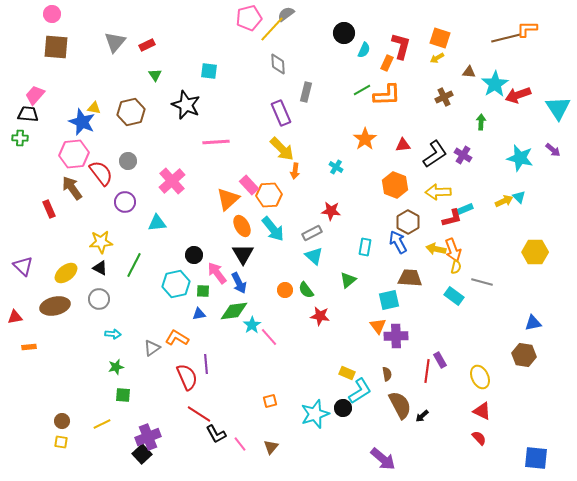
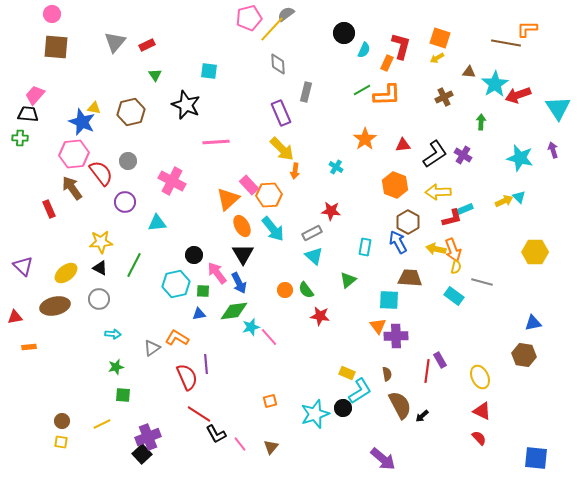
brown line at (506, 38): moved 5 px down; rotated 24 degrees clockwise
purple arrow at (553, 150): rotated 147 degrees counterclockwise
pink cross at (172, 181): rotated 20 degrees counterclockwise
cyan square at (389, 300): rotated 15 degrees clockwise
cyan star at (252, 325): moved 1 px left, 2 px down; rotated 18 degrees clockwise
